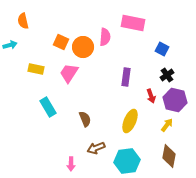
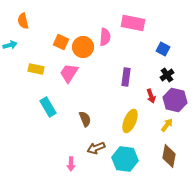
blue square: moved 1 px right
cyan hexagon: moved 2 px left, 2 px up; rotated 15 degrees clockwise
